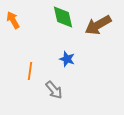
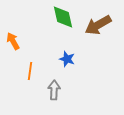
orange arrow: moved 21 px down
gray arrow: rotated 138 degrees counterclockwise
